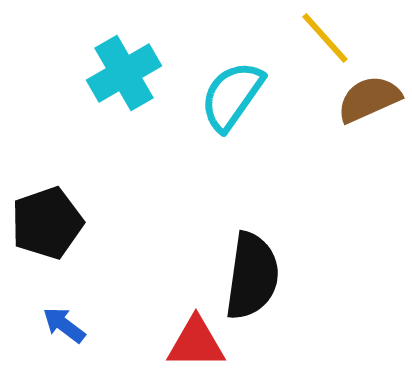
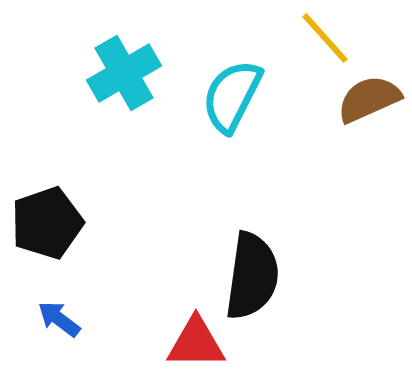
cyan semicircle: rotated 8 degrees counterclockwise
blue arrow: moved 5 px left, 6 px up
